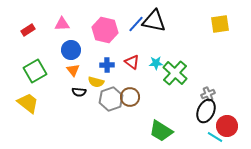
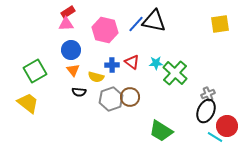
pink triangle: moved 4 px right
red rectangle: moved 40 px right, 18 px up
blue cross: moved 5 px right
yellow semicircle: moved 5 px up
